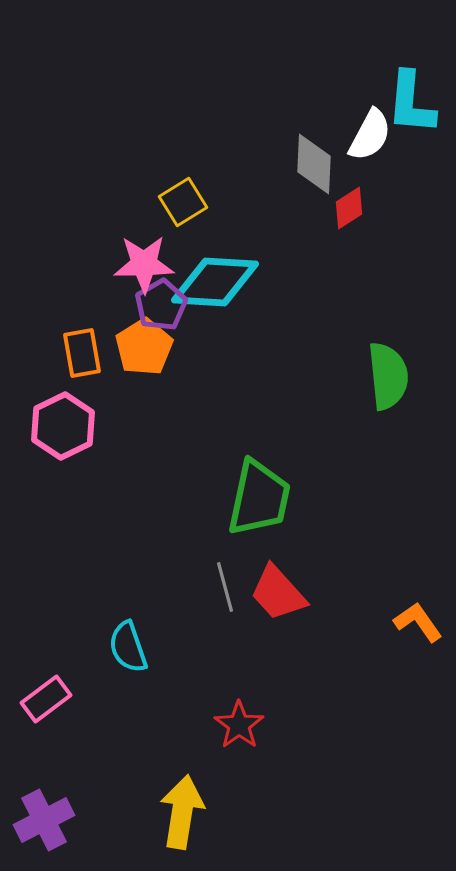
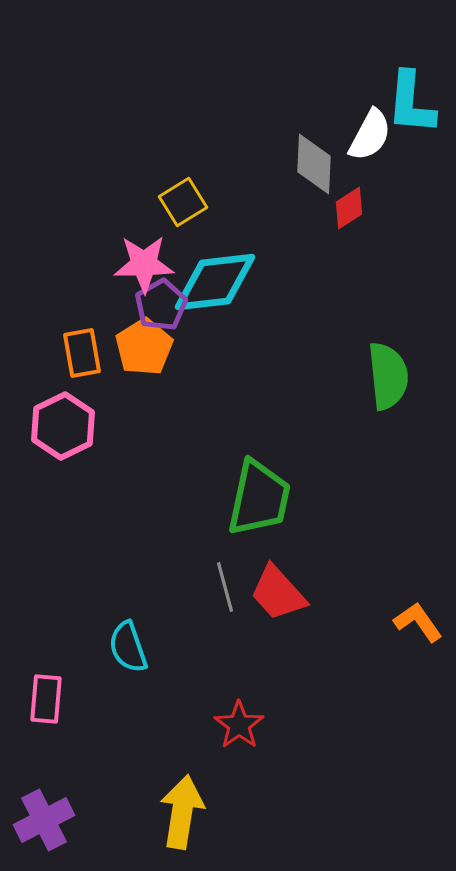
cyan diamond: rotated 10 degrees counterclockwise
pink rectangle: rotated 48 degrees counterclockwise
